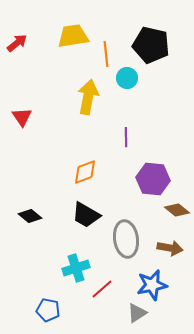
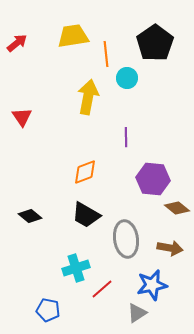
black pentagon: moved 4 px right, 2 px up; rotated 24 degrees clockwise
brown diamond: moved 2 px up
